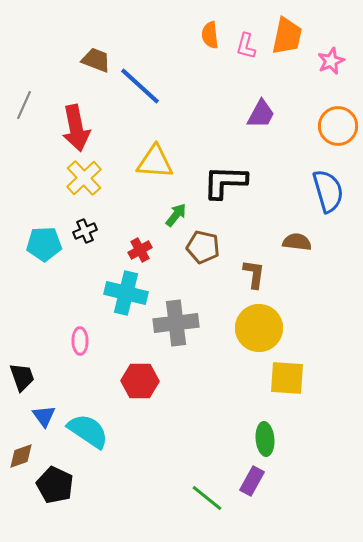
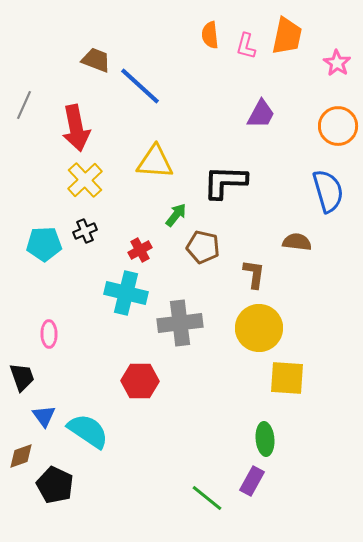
pink star: moved 6 px right, 2 px down; rotated 16 degrees counterclockwise
yellow cross: moved 1 px right, 2 px down
gray cross: moved 4 px right
pink ellipse: moved 31 px left, 7 px up
